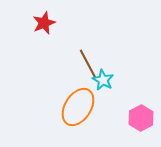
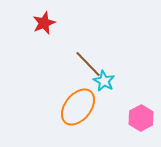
brown line: rotated 16 degrees counterclockwise
cyan star: moved 1 px right, 1 px down
orange ellipse: rotated 6 degrees clockwise
